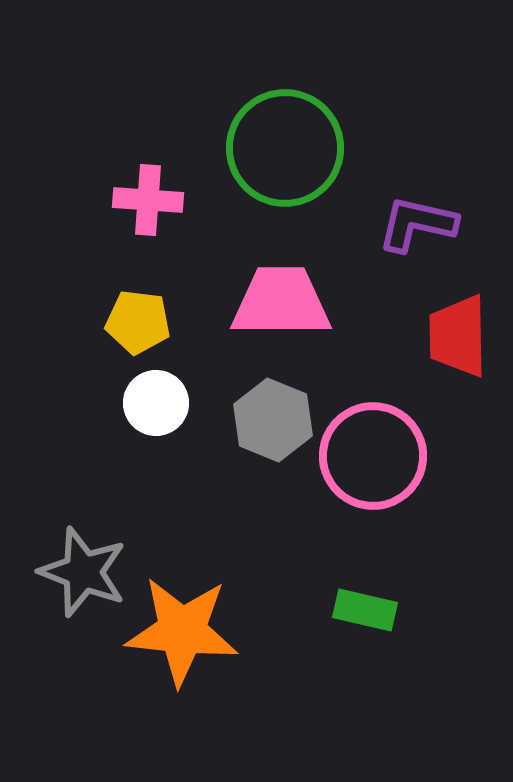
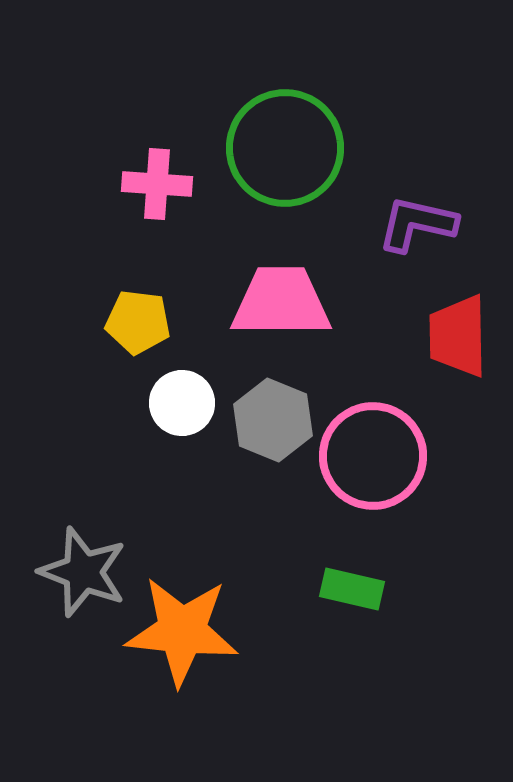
pink cross: moved 9 px right, 16 px up
white circle: moved 26 px right
green rectangle: moved 13 px left, 21 px up
